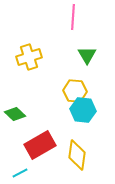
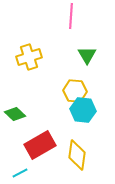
pink line: moved 2 px left, 1 px up
